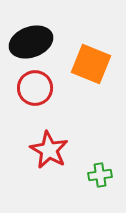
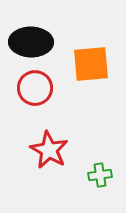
black ellipse: rotated 21 degrees clockwise
orange square: rotated 27 degrees counterclockwise
